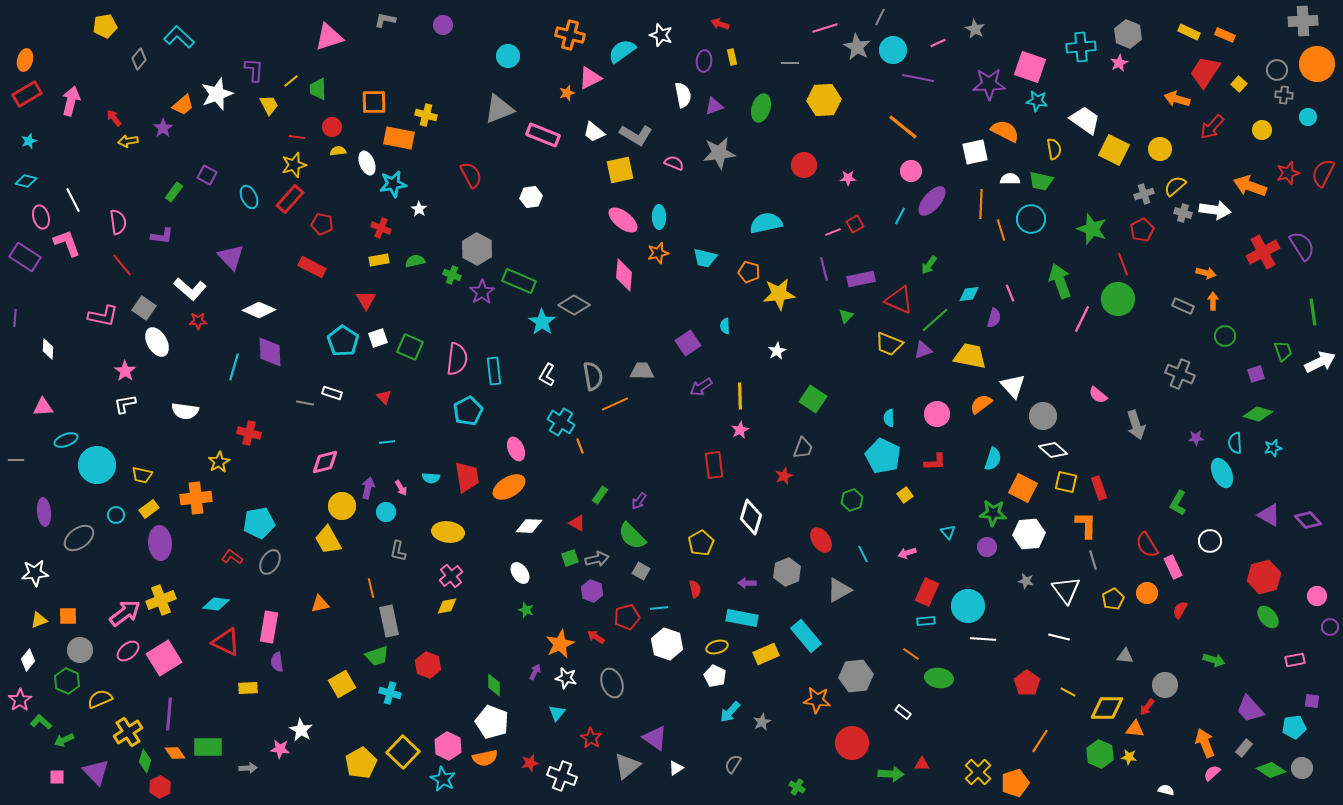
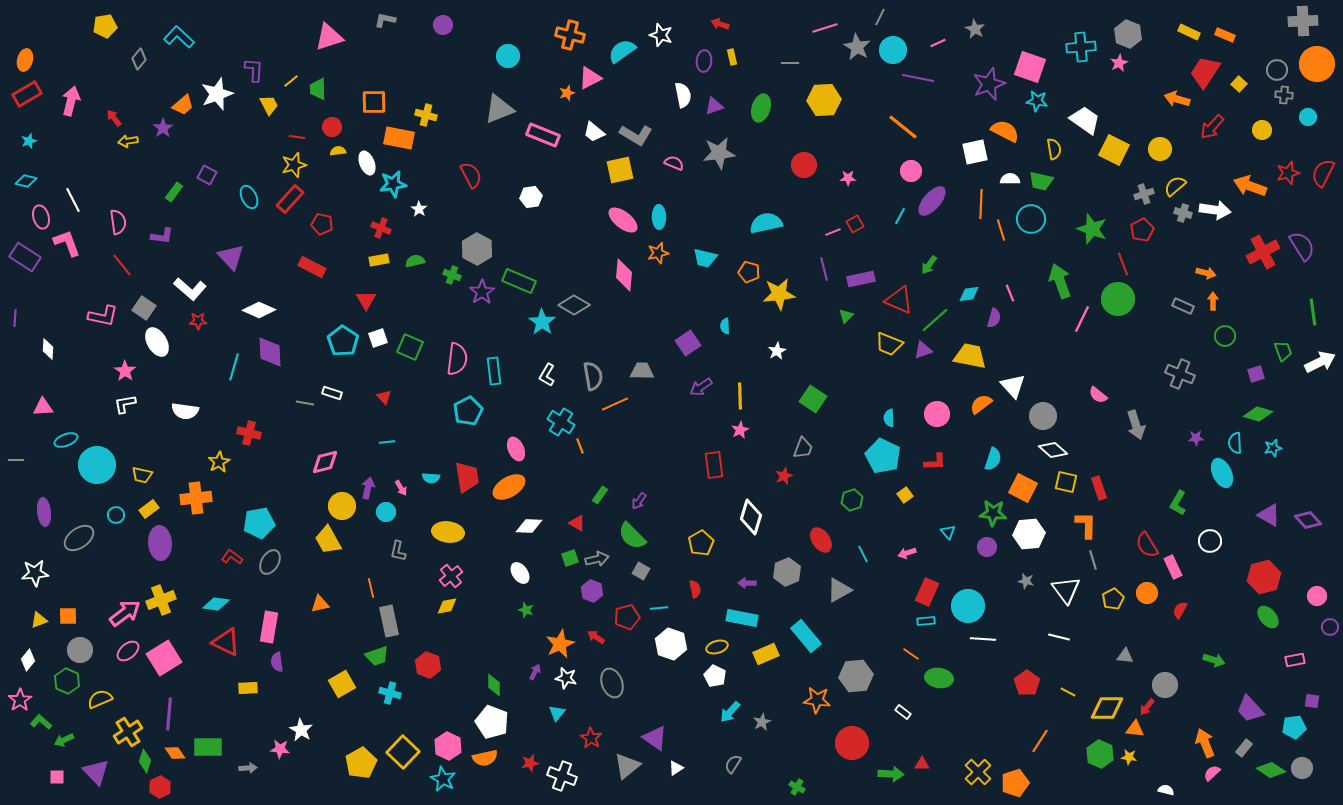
purple star at (989, 84): rotated 20 degrees counterclockwise
white hexagon at (667, 644): moved 4 px right
